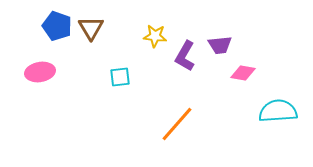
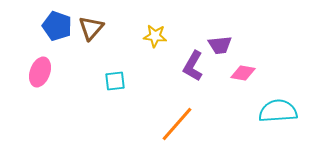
brown triangle: rotated 12 degrees clockwise
purple L-shape: moved 8 px right, 10 px down
pink ellipse: rotated 60 degrees counterclockwise
cyan square: moved 5 px left, 4 px down
